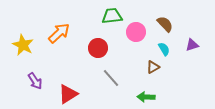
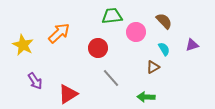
brown semicircle: moved 1 px left, 3 px up
